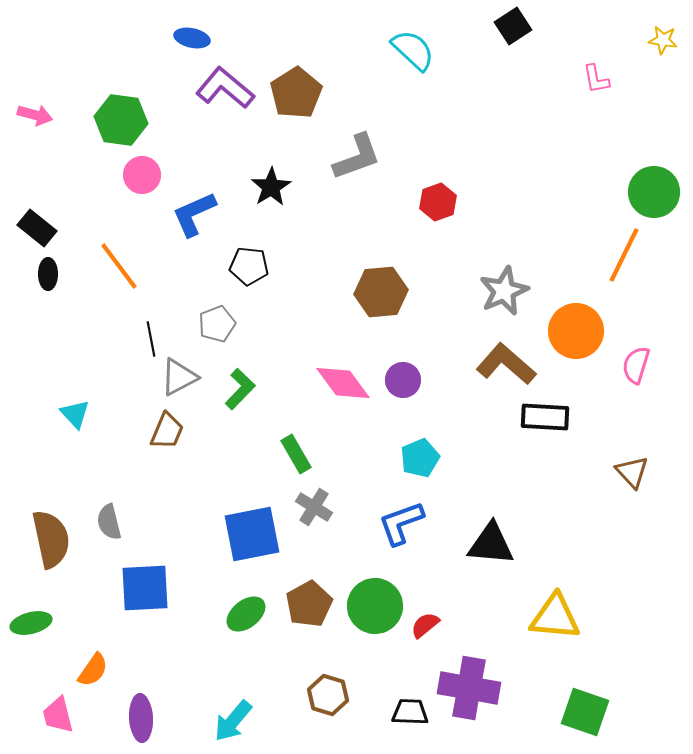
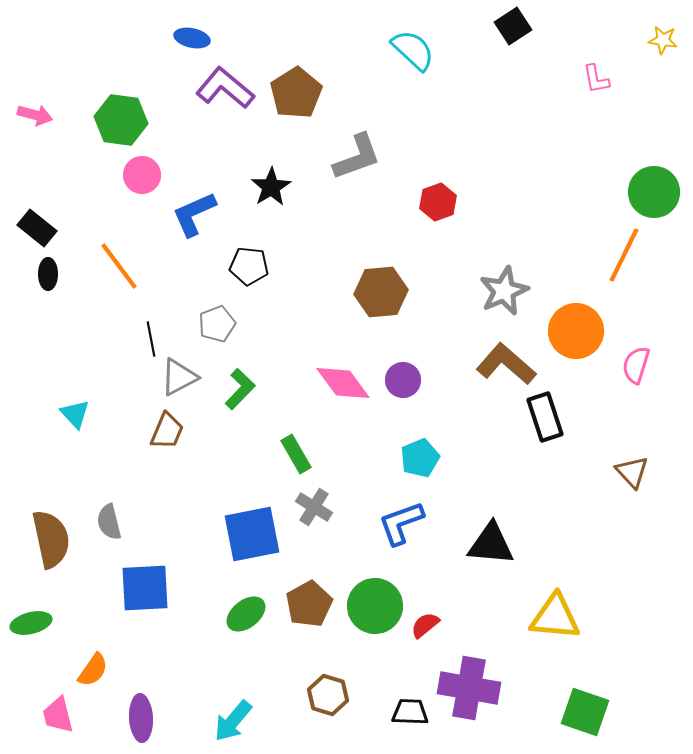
black rectangle at (545, 417): rotated 69 degrees clockwise
